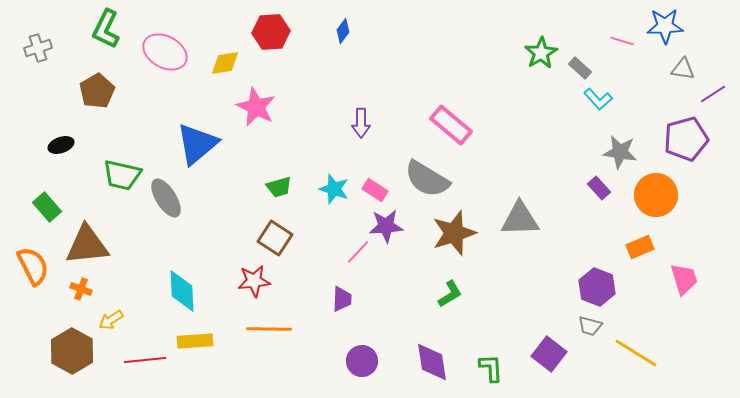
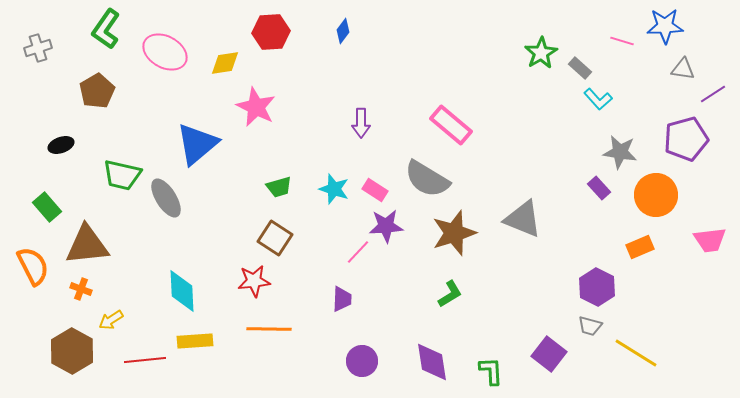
green L-shape at (106, 29): rotated 9 degrees clockwise
gray triangle at (520, 219): moved 3 px right; rotated 24 degrees clockwise
pink trapezoid at (684, 279): moved 26 px right, 39 px up; rotated 100 degrees clockwise
purple hexagon at (597, 287): rotated 6 degrees clockwise
green L-shape at (491, 368): moved 3 px down
